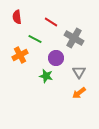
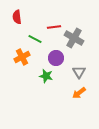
red line: moved 3 px right, 5 px down; rotated 40 degrees counterclockwise
orange cross: moved 2 px right, 2 px down
